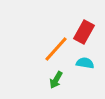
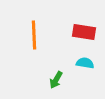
red rectangle: rotated 70 degrees clockwise
orange line: moved 22 px left, 14 px up; rotated 44 degrees counterclockwise
